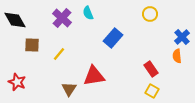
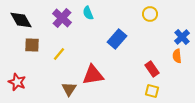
black diamond: moved 6 px right
blue rectangle: moved 4 px right, 1 px down
red rectangle: moved 1 px right
red triangle: moved 1 px left, 1 px up
yellow square: rotated 16 degrees counterclockwise
